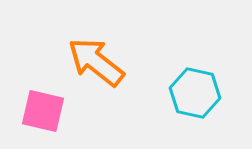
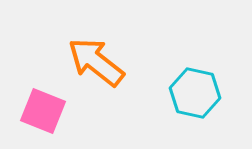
pink square: rotated 9 degrees clockwise
